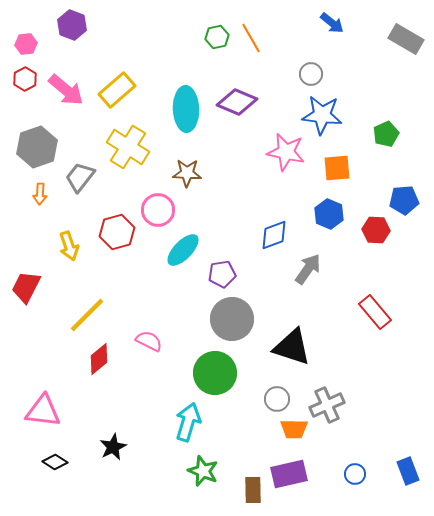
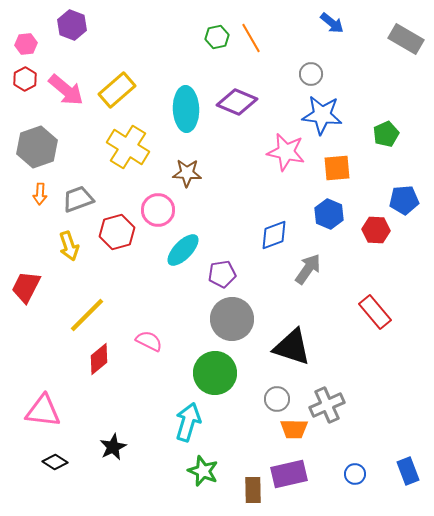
gray trapezoid at (80, 177): moved 2 px left, 22 px down; rotated 32 degrees clockwise
